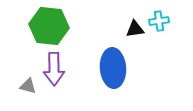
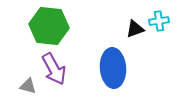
black triangle: rotated 12 degrees counterclockwise
purple arrow: rotated 28 degrees counterclockwise
